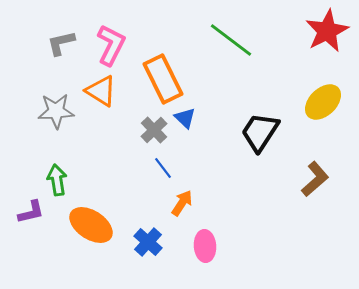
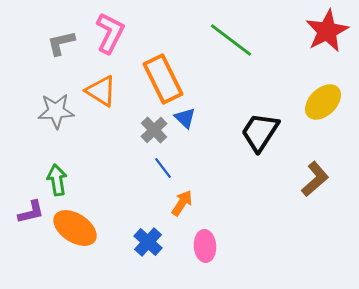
pink L-shape: moved 1 px left, 12 px up
orange ellipse: moved 16 px left, 3 px down
